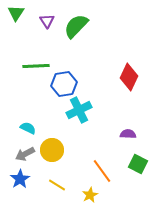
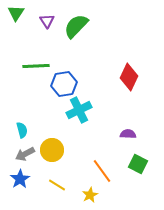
cyan semicircle: moved 6 px left, 2 px down; rotated 49 degrees clockwise
